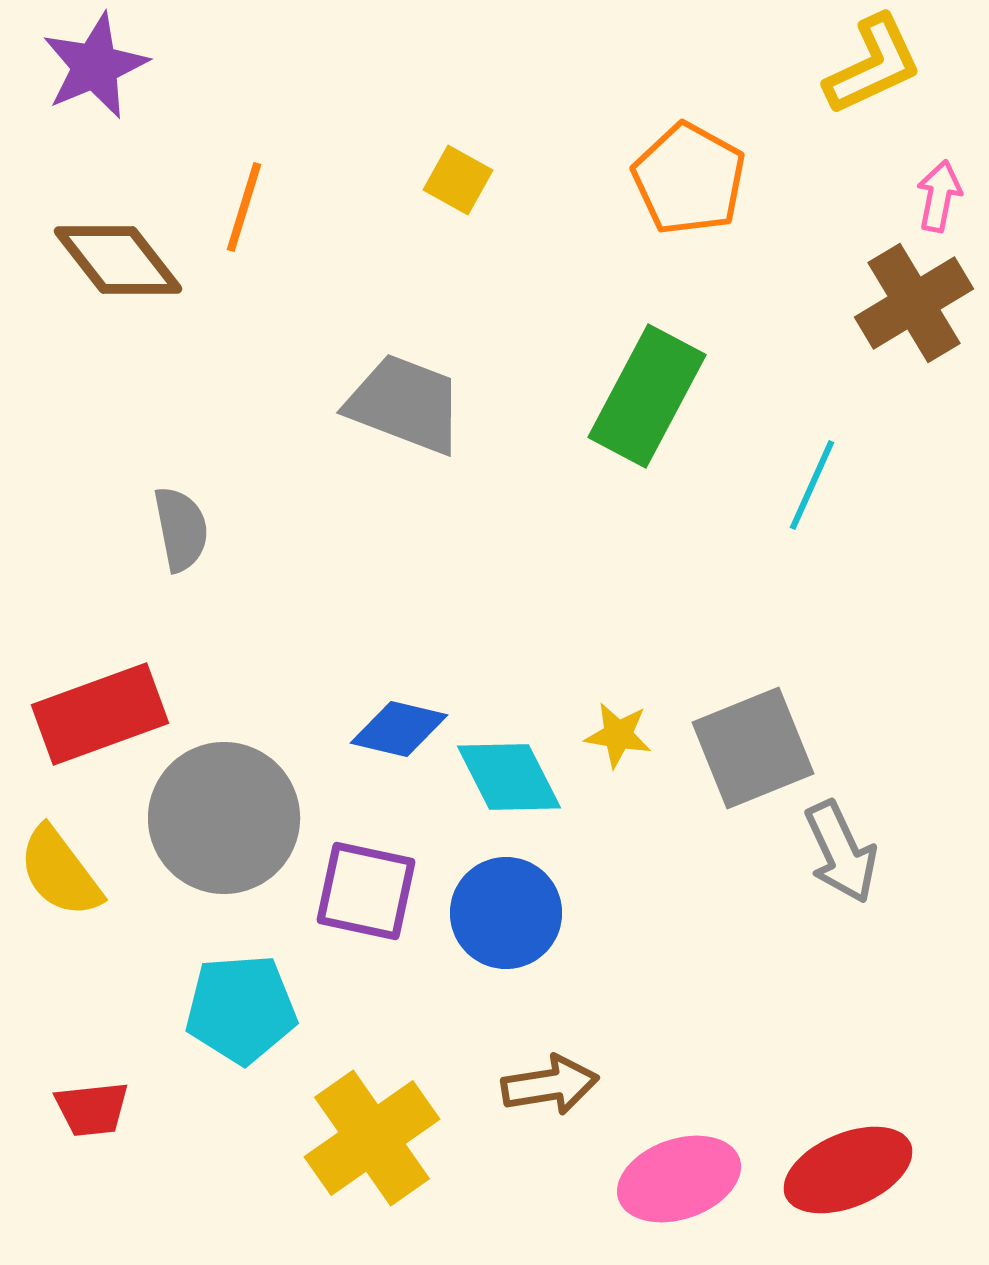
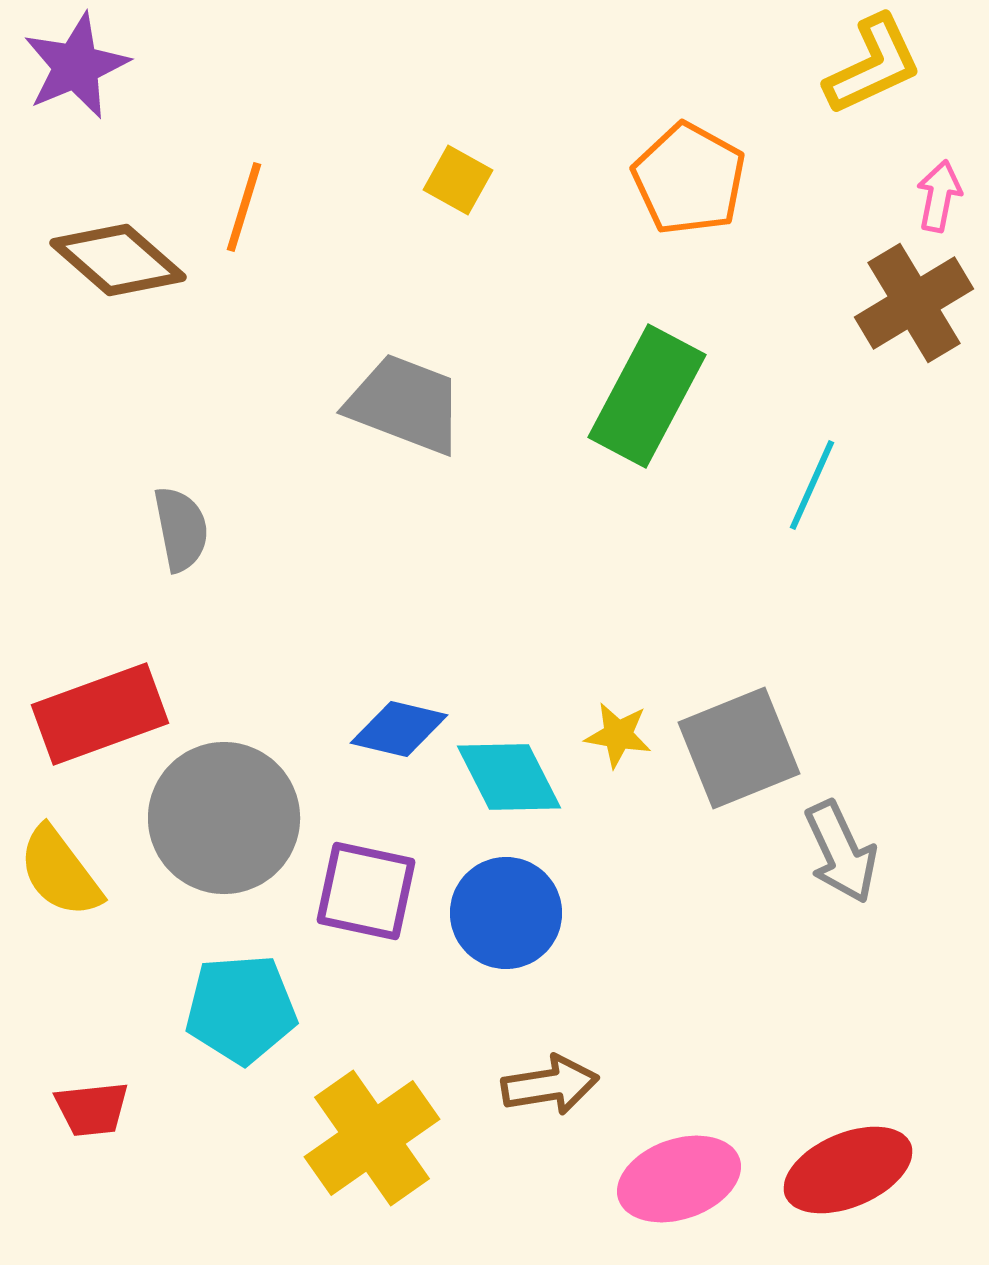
purple star: moved 19 px left
brown diamond: rotated 11 degrees counterclockwise
gray square: moved 14 px left
